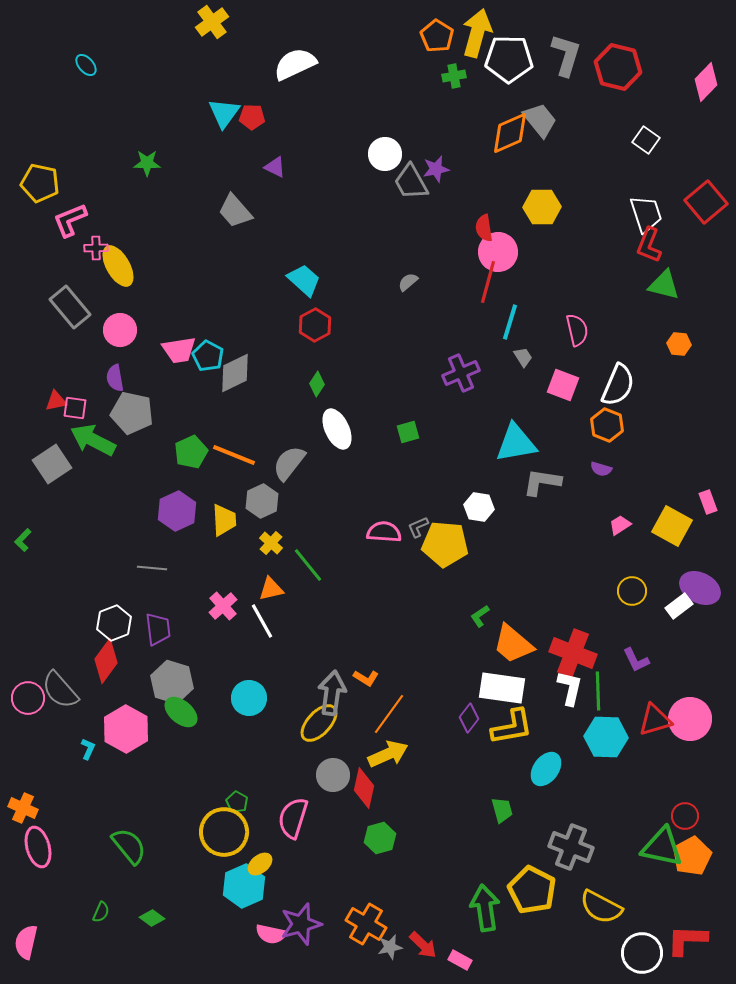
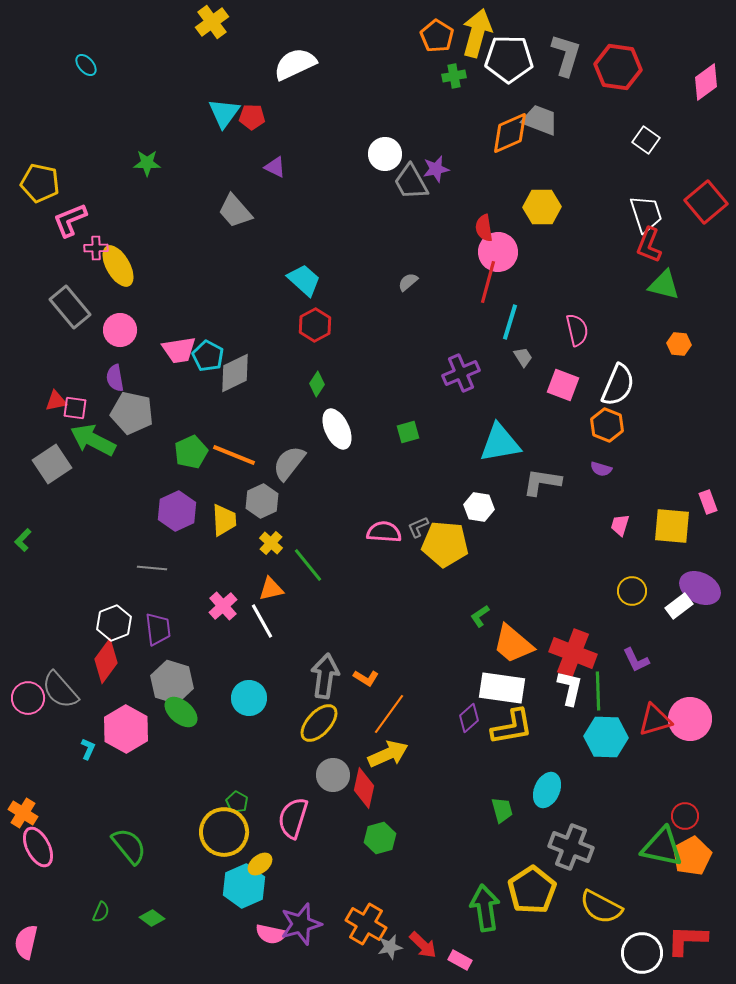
red hexagon at (618, 67): rotated 6 degrees counterclockwise
pink diamond at (706, 82): rotated 9 degrees clockwise
gray trapezoid at (540, 120): rotated 30 degrees counterclockwise
cyan triangle at (516, 443): moved 16 px left
pink trapezoid at (620, 525): rotated 40 degrees counterclockwise
yellow square at (672, 526): rotated 24 degrees counterclockwise
gray arrow at (332, 693): moved 7 px left, 17 px up
purple diamond at (469, 718): rotated 12 degrees clockwise
cyan ellipse at (546, 769): moved 1 px right, 21 px down; rotated 12 degrees counterclockwise
orange cross at (23, 808): moved 5 px down; rotated 8 degrees clockwise
pink ellipse at (38, 847): rotated 12 degrees counterclockwise
yellow pentagon at (532, 890): rotated 12 degrees clockwise
